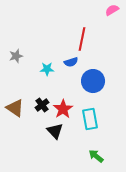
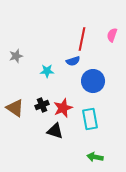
pink semicircle: moved 25 px down; rotated 40 degrees counterclockwise
blue semicircle: moved 2 px right, 1 px up
cyan star: moved 2 px down
black cross: rotated 16 degrees clockwise
red star: moved 1 px up; rotated 12 degrees clockwise
black triangle: rotated 30 degrees counterclockwise
green arrow: moved 1 px left, 1 px down; rotated 28 degrees counterclockwise
